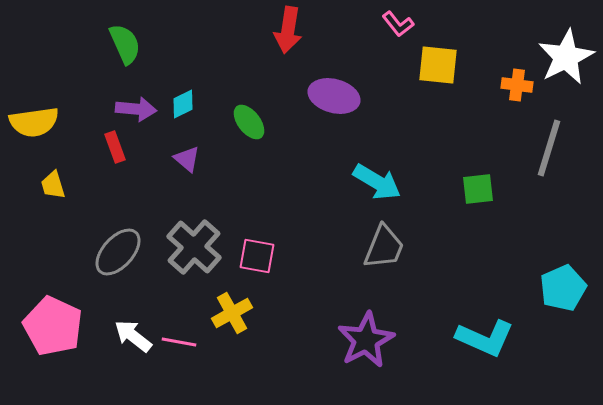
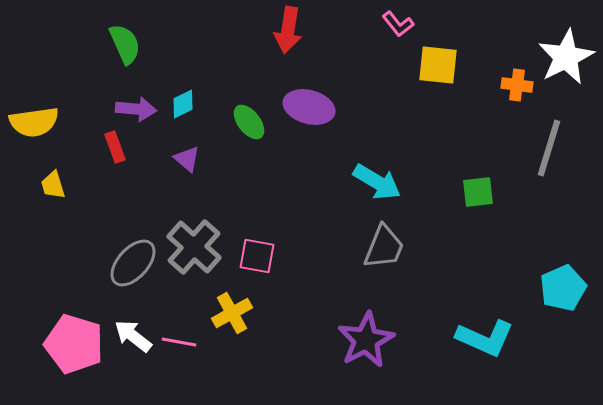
purple ellipse: moved 25 px left, 11 px down
green square: moved 3 px down
gray ellipse: moved 15 px right, 11 px down
pink pentagon: moved 21 px right, 18 px down; rotated 8 degrees counterclockwise
